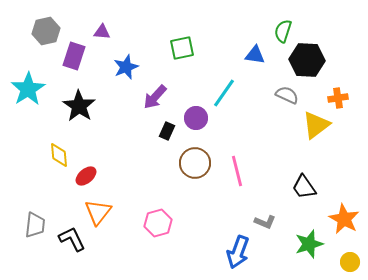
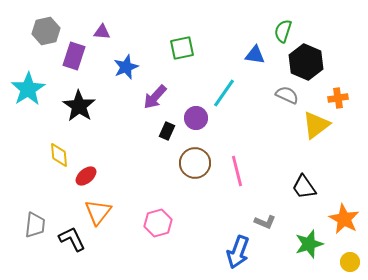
black hexagon: moved 1 px left, 2 px down; rotated 20 degrees clockwise
